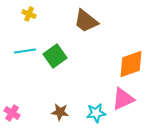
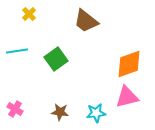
yellow cross: rotated 24 degrees clockwise
cyan line: moved 8 px left
green square: moved 1 px right, 3 px down
orange diamond: moved 2 px left
pink triangle: moved 4 px right, 2 px up; rotated 10 degrees clockwise
pink cross: moved 3 px right, 4 px up
